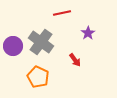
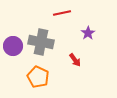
gray cross: rotated 25 degrees counterclockwise
